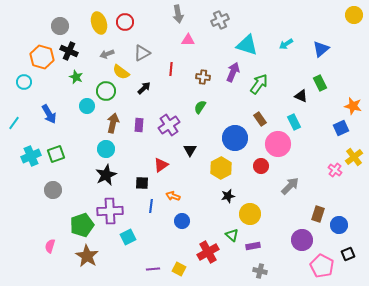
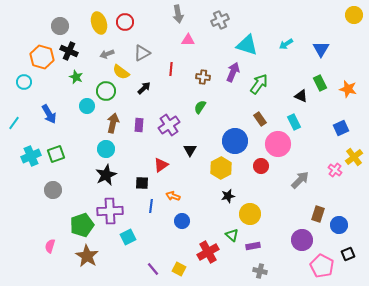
blue triangle at (321, 49): rotated 18 degrees counterclockwise
orange star at (353, 106): moved 5 px left, 17 px up
blue circle at (235, 138): moved 3 px down
gray arrow at (290, 186): moved 10 px right, 6 px up
purple line at (153, 269): rotated 56 degrees clockwise
